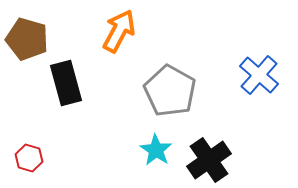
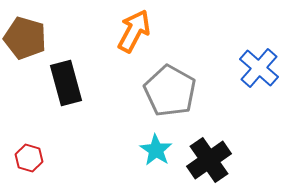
orange arrow: moved 15 px right
brown pentagon: moved 2 px left, 1 px up
blue cross: moved 7 px up
